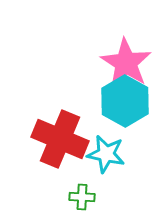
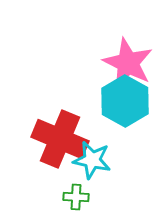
pink star: moved 2 px right; rotated 6 degrees counterclockwise
cyan star: moved 14 px left, 6 px down
green cross: moved 6 px left
